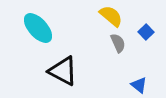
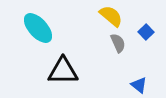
black triangle: rotated 28 degrees counterclockwise
